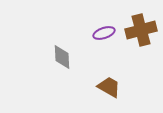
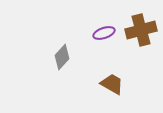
gray diamond: rotated 45 degrees clockwise
brown trapezoid: moved 3 px right, 3 px up
